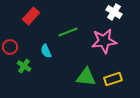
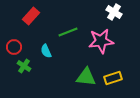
pink star: moved 3 px left
red circle: moved 4 px right
yellow rectangle: moved 1 px up
